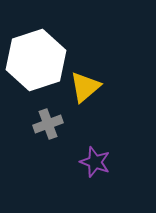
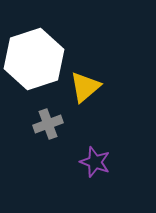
white hexagon: moved 2 px left, 1 px up
